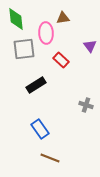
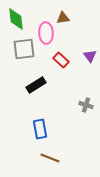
purple triangle: moved 10 px down
blue rectangle: rotated 24 degrees clockwise
